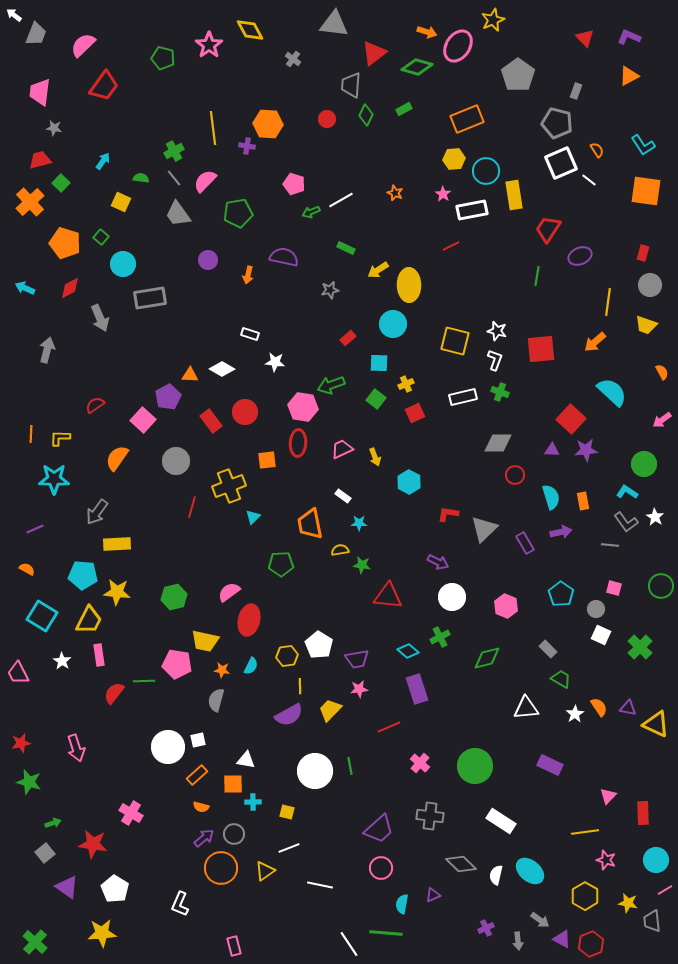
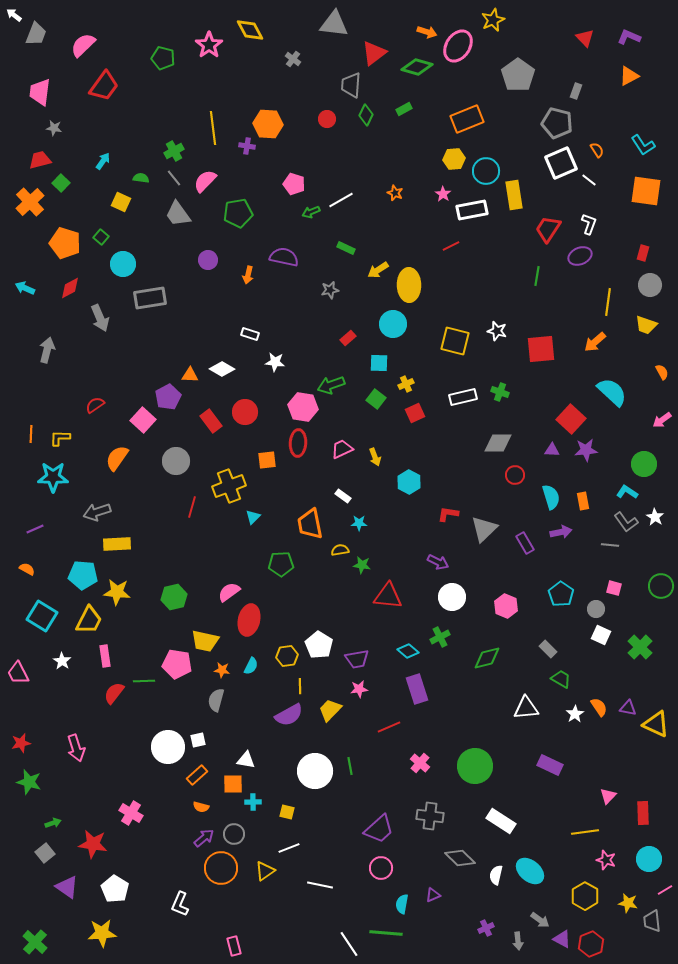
white L-shape at (495, 360): moved 94 px right, 136 px up
cyan star at (54, 479): moved 1 px left, 2 px up
gray arrow at (97, 512): rotated 36 degrees clockwise
pink rectangle at (99, 655): moved 6 px right, 1 px down
cyan circle at (656, 860): moved 7 px left, 1 px up
gray diamond at (461, 864): moved 1 px left, 6 px up
